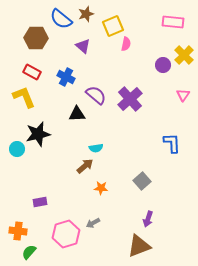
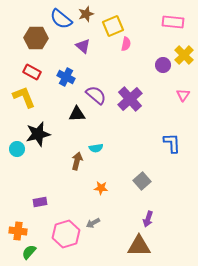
brown arrow: moved 8 px left, 5 px up; rotated 36 degrees counterclockwise
brown triangle: rotated 20 degrees clockwise
